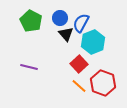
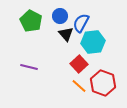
blue circle: moved 2 px up
cyan hexagon: rotated 15 degrees clockwise
